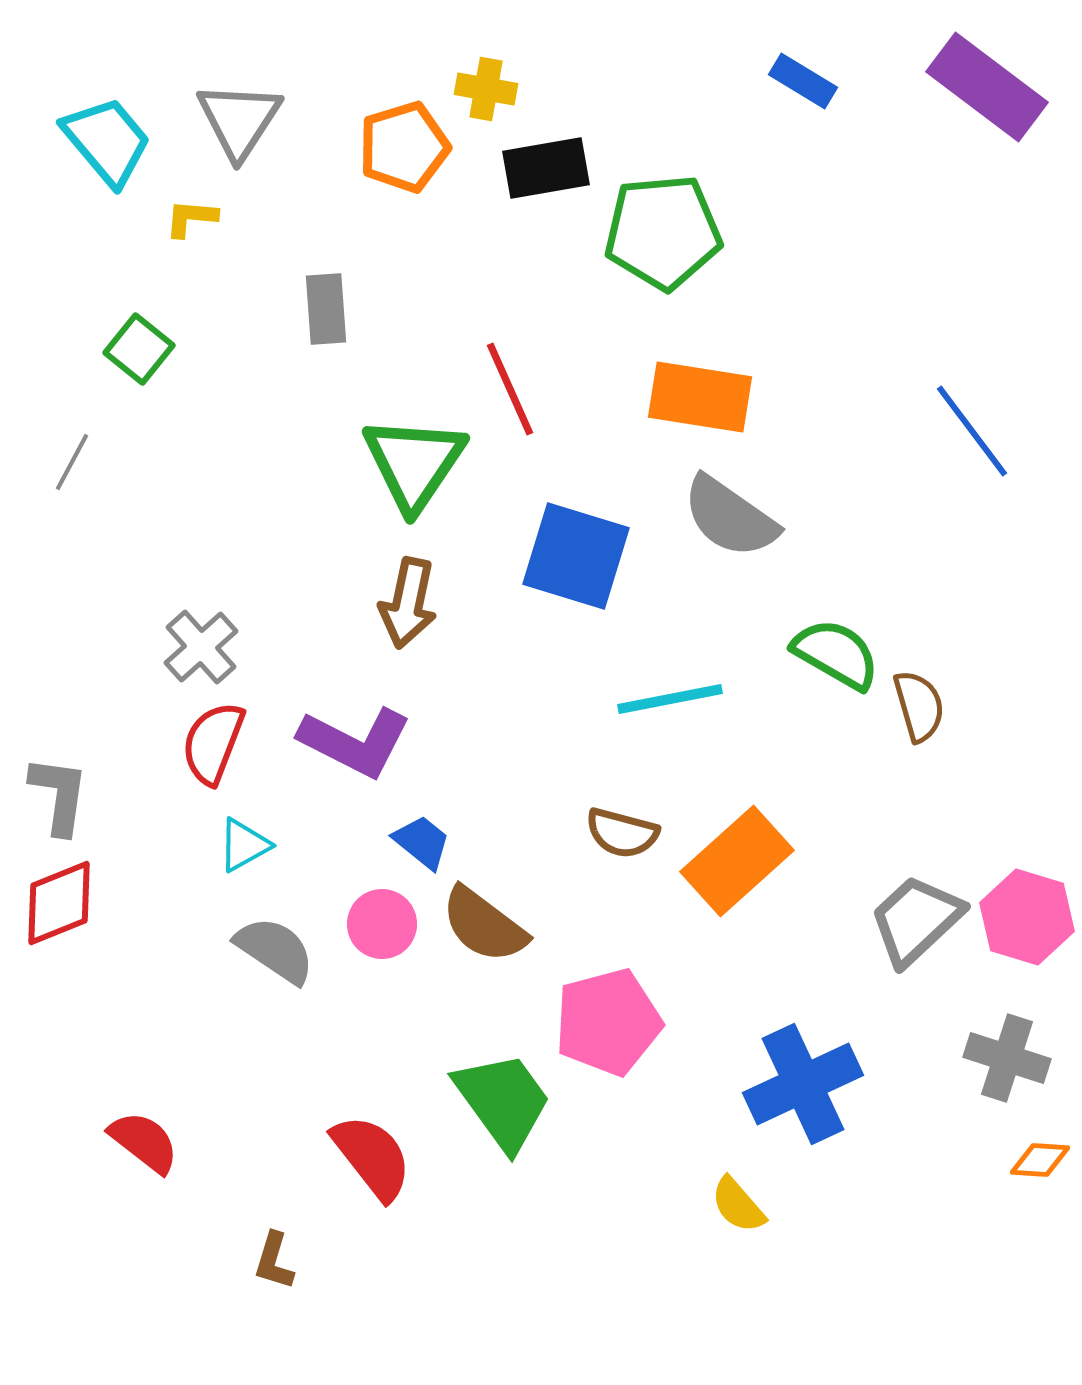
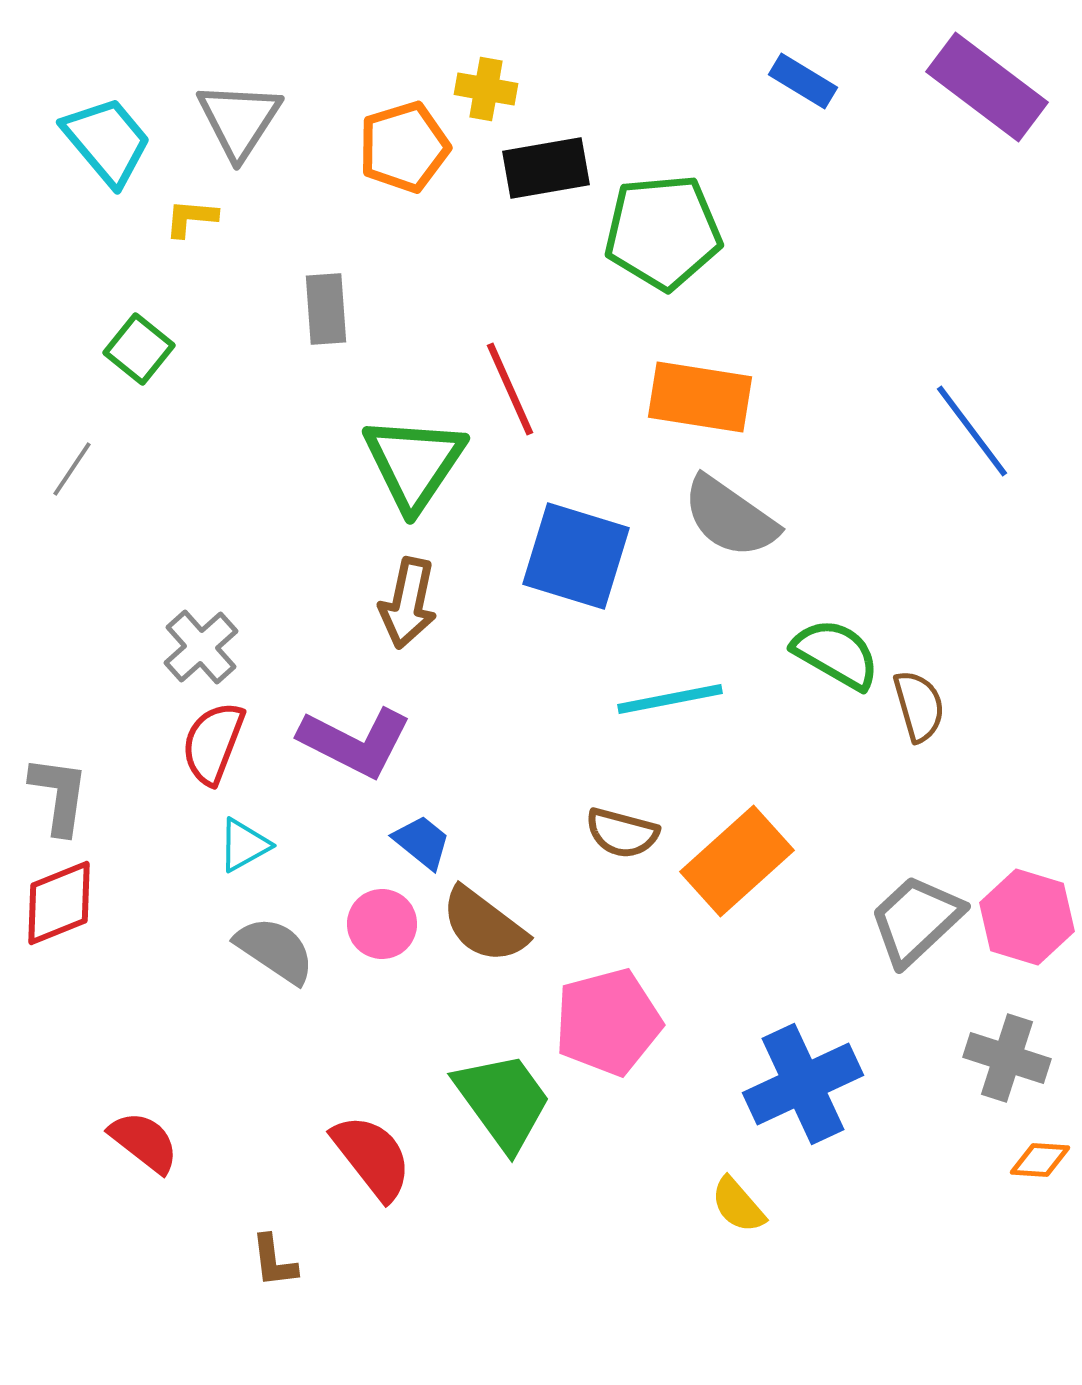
gray line at (72, 462): moved 7 px down; rotated 6 degrees clockwise
brown L-shape at (274, 1261): rotated 24 degrees counterclockwise
